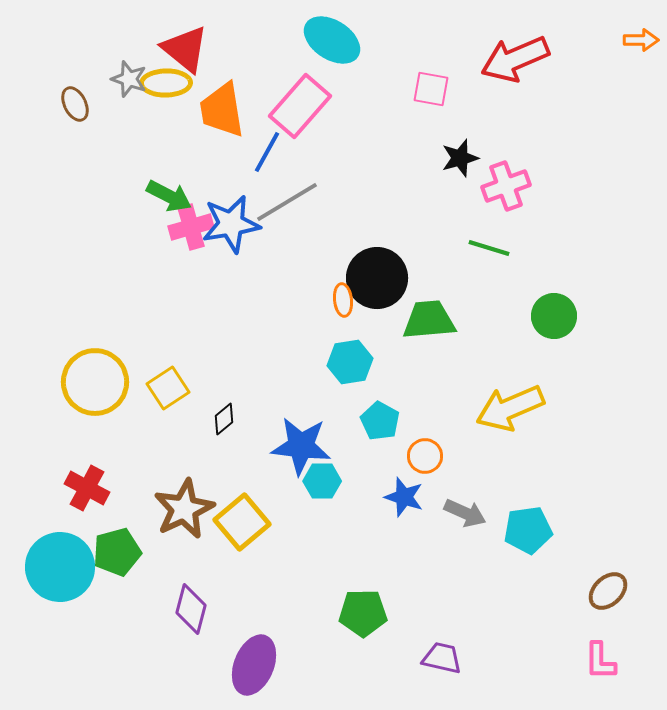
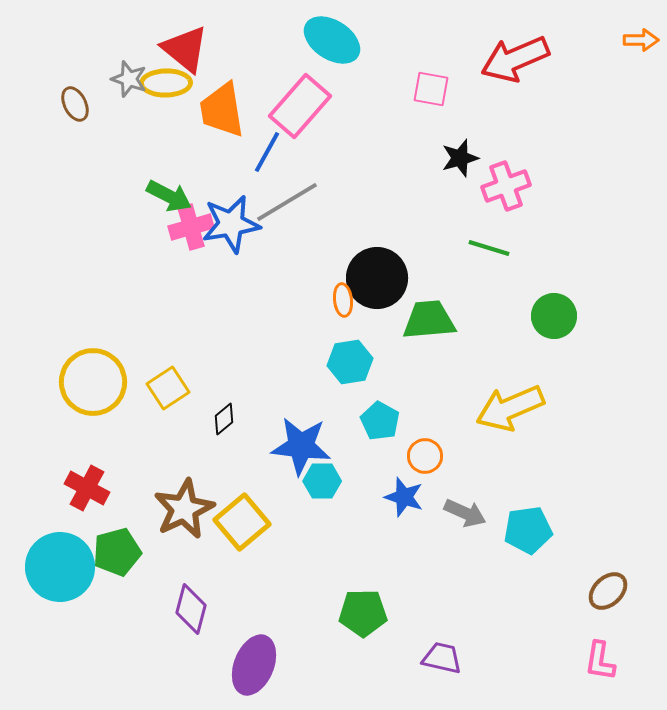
yellow circle at (95, 382): moved 2 px left
pink L-shape at (600, 661): rotated 9 degrees clockwise
